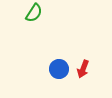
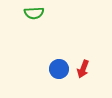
green semicircle: rotated 54 degrees clockwise
